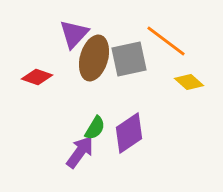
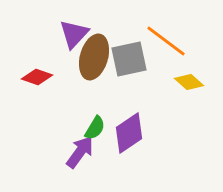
brown ellipse: moved 1 px up
